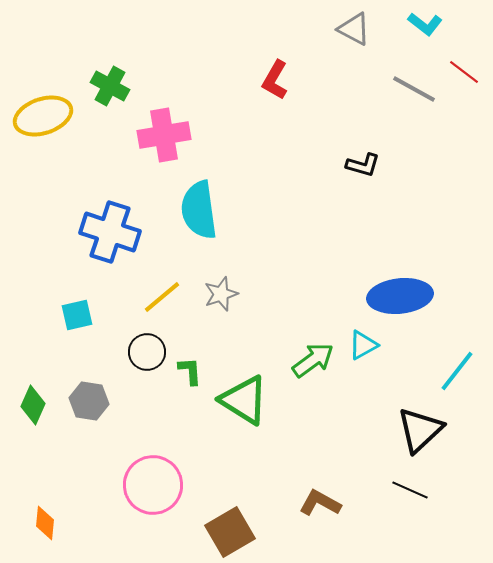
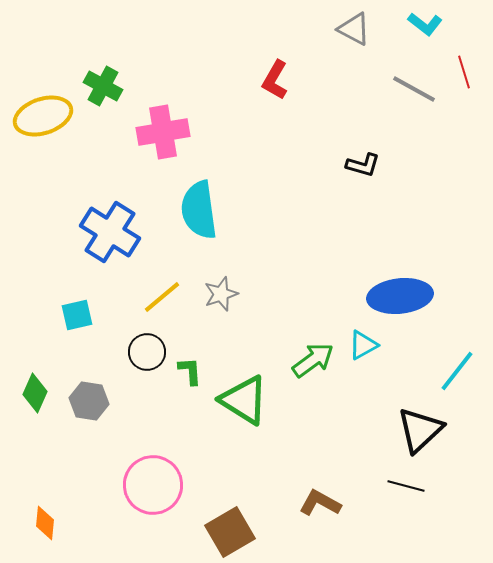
red line: rotated 36 degrees clockwise
green cross: moved 7 px left
pink cross: moved 1 px left, 3 px up
blue cross: rotated 14 degrees clockwise
green diamond: moved 2 px right, 12 px up
black line: moved 4 px left, 4 px up; rotated 9 degrees counterclockwise
